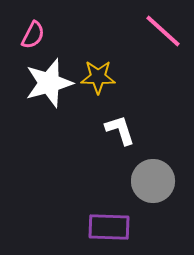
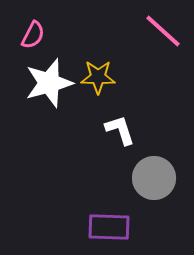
gray circle: moved 1 px right, 3 px up
